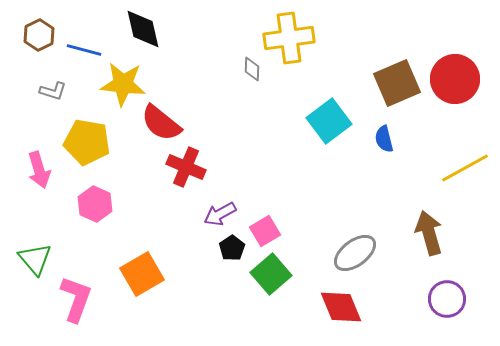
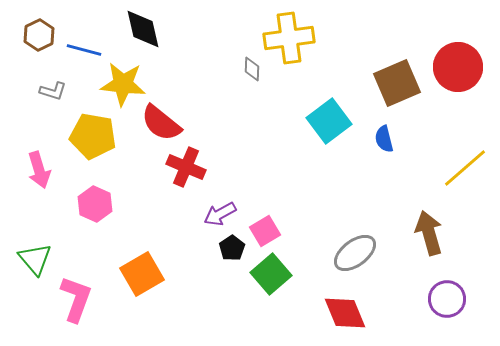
red circle: moved 3 px right, 12 px up
yellow pentagon: moved 6 px right, 6 px up
yellow line: rotated 12 degrees counterclockwise
red diamond: moved 4 px right, 6 px down
